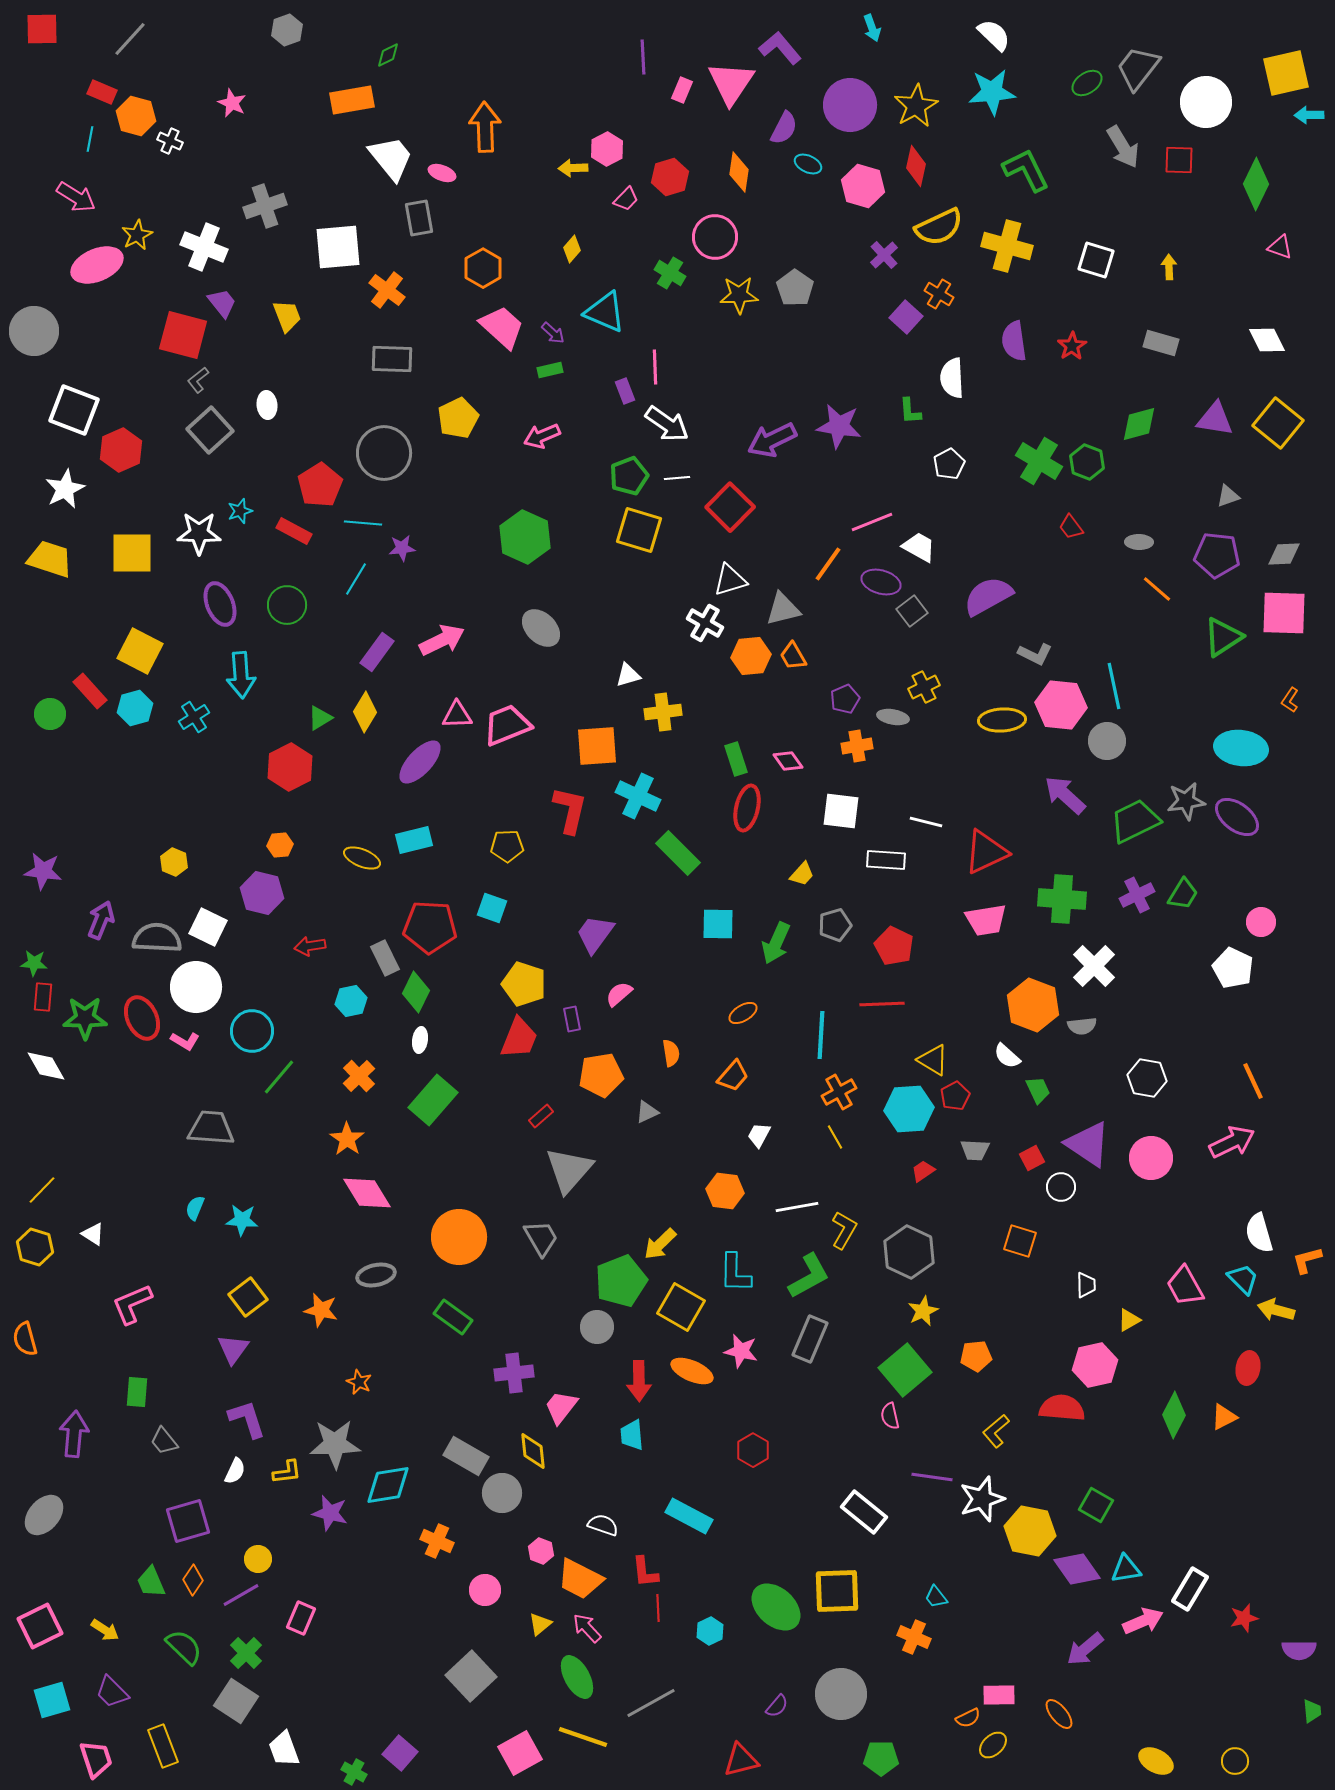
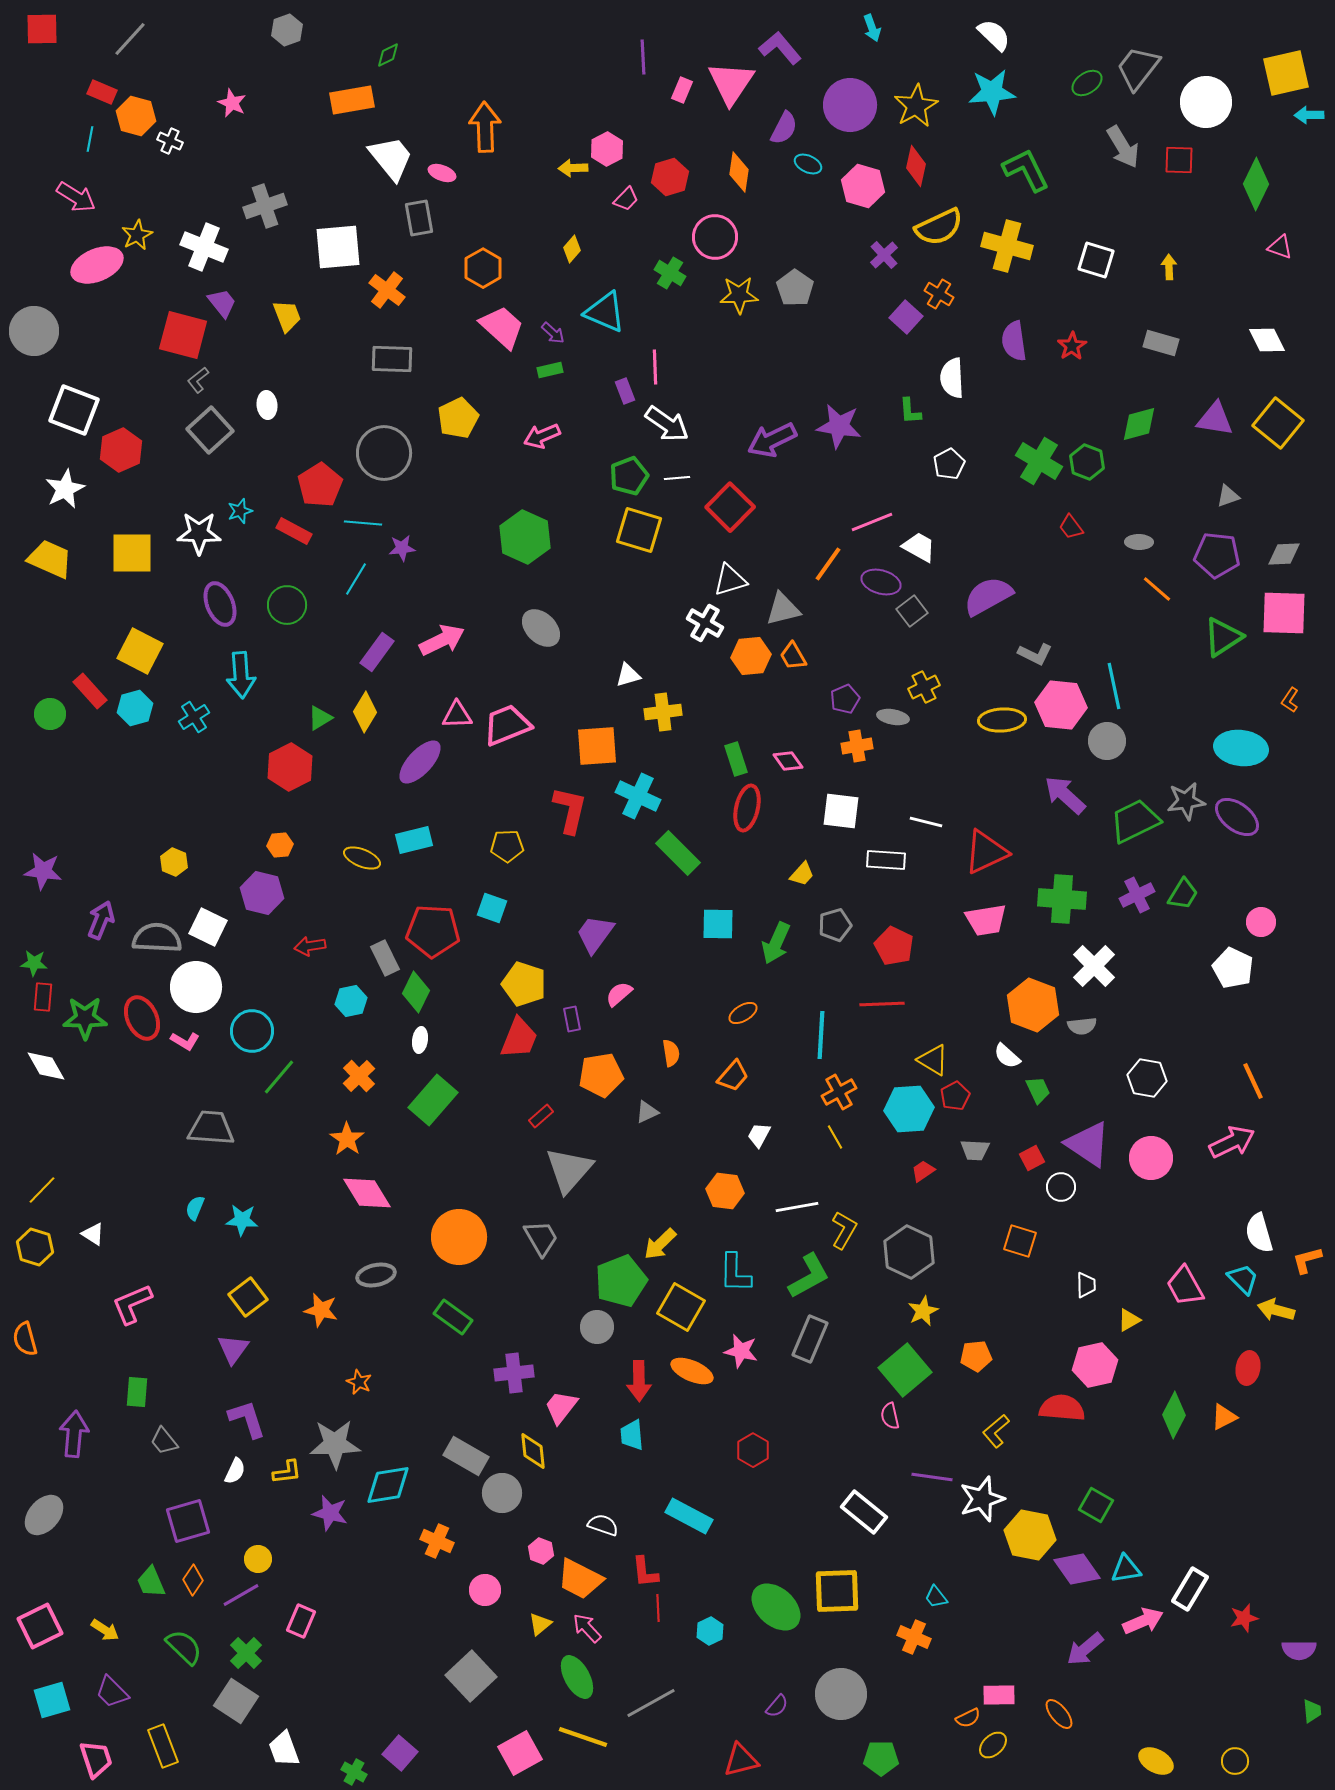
yellow trapezoid at (50, 559): rotated 6 degrees clockwise
red pentagon at (430, 927): moved 3 px right, 4 px down
yellow hexagon at (1030, 1531): moved 4 px down
pink rectangle at (301, 1618): moved 3 px down
